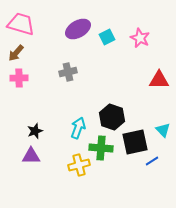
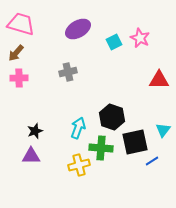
cyan square: moved 7 px right, 5 px down
cyan triangle: rotated 21 degrees clockwise
